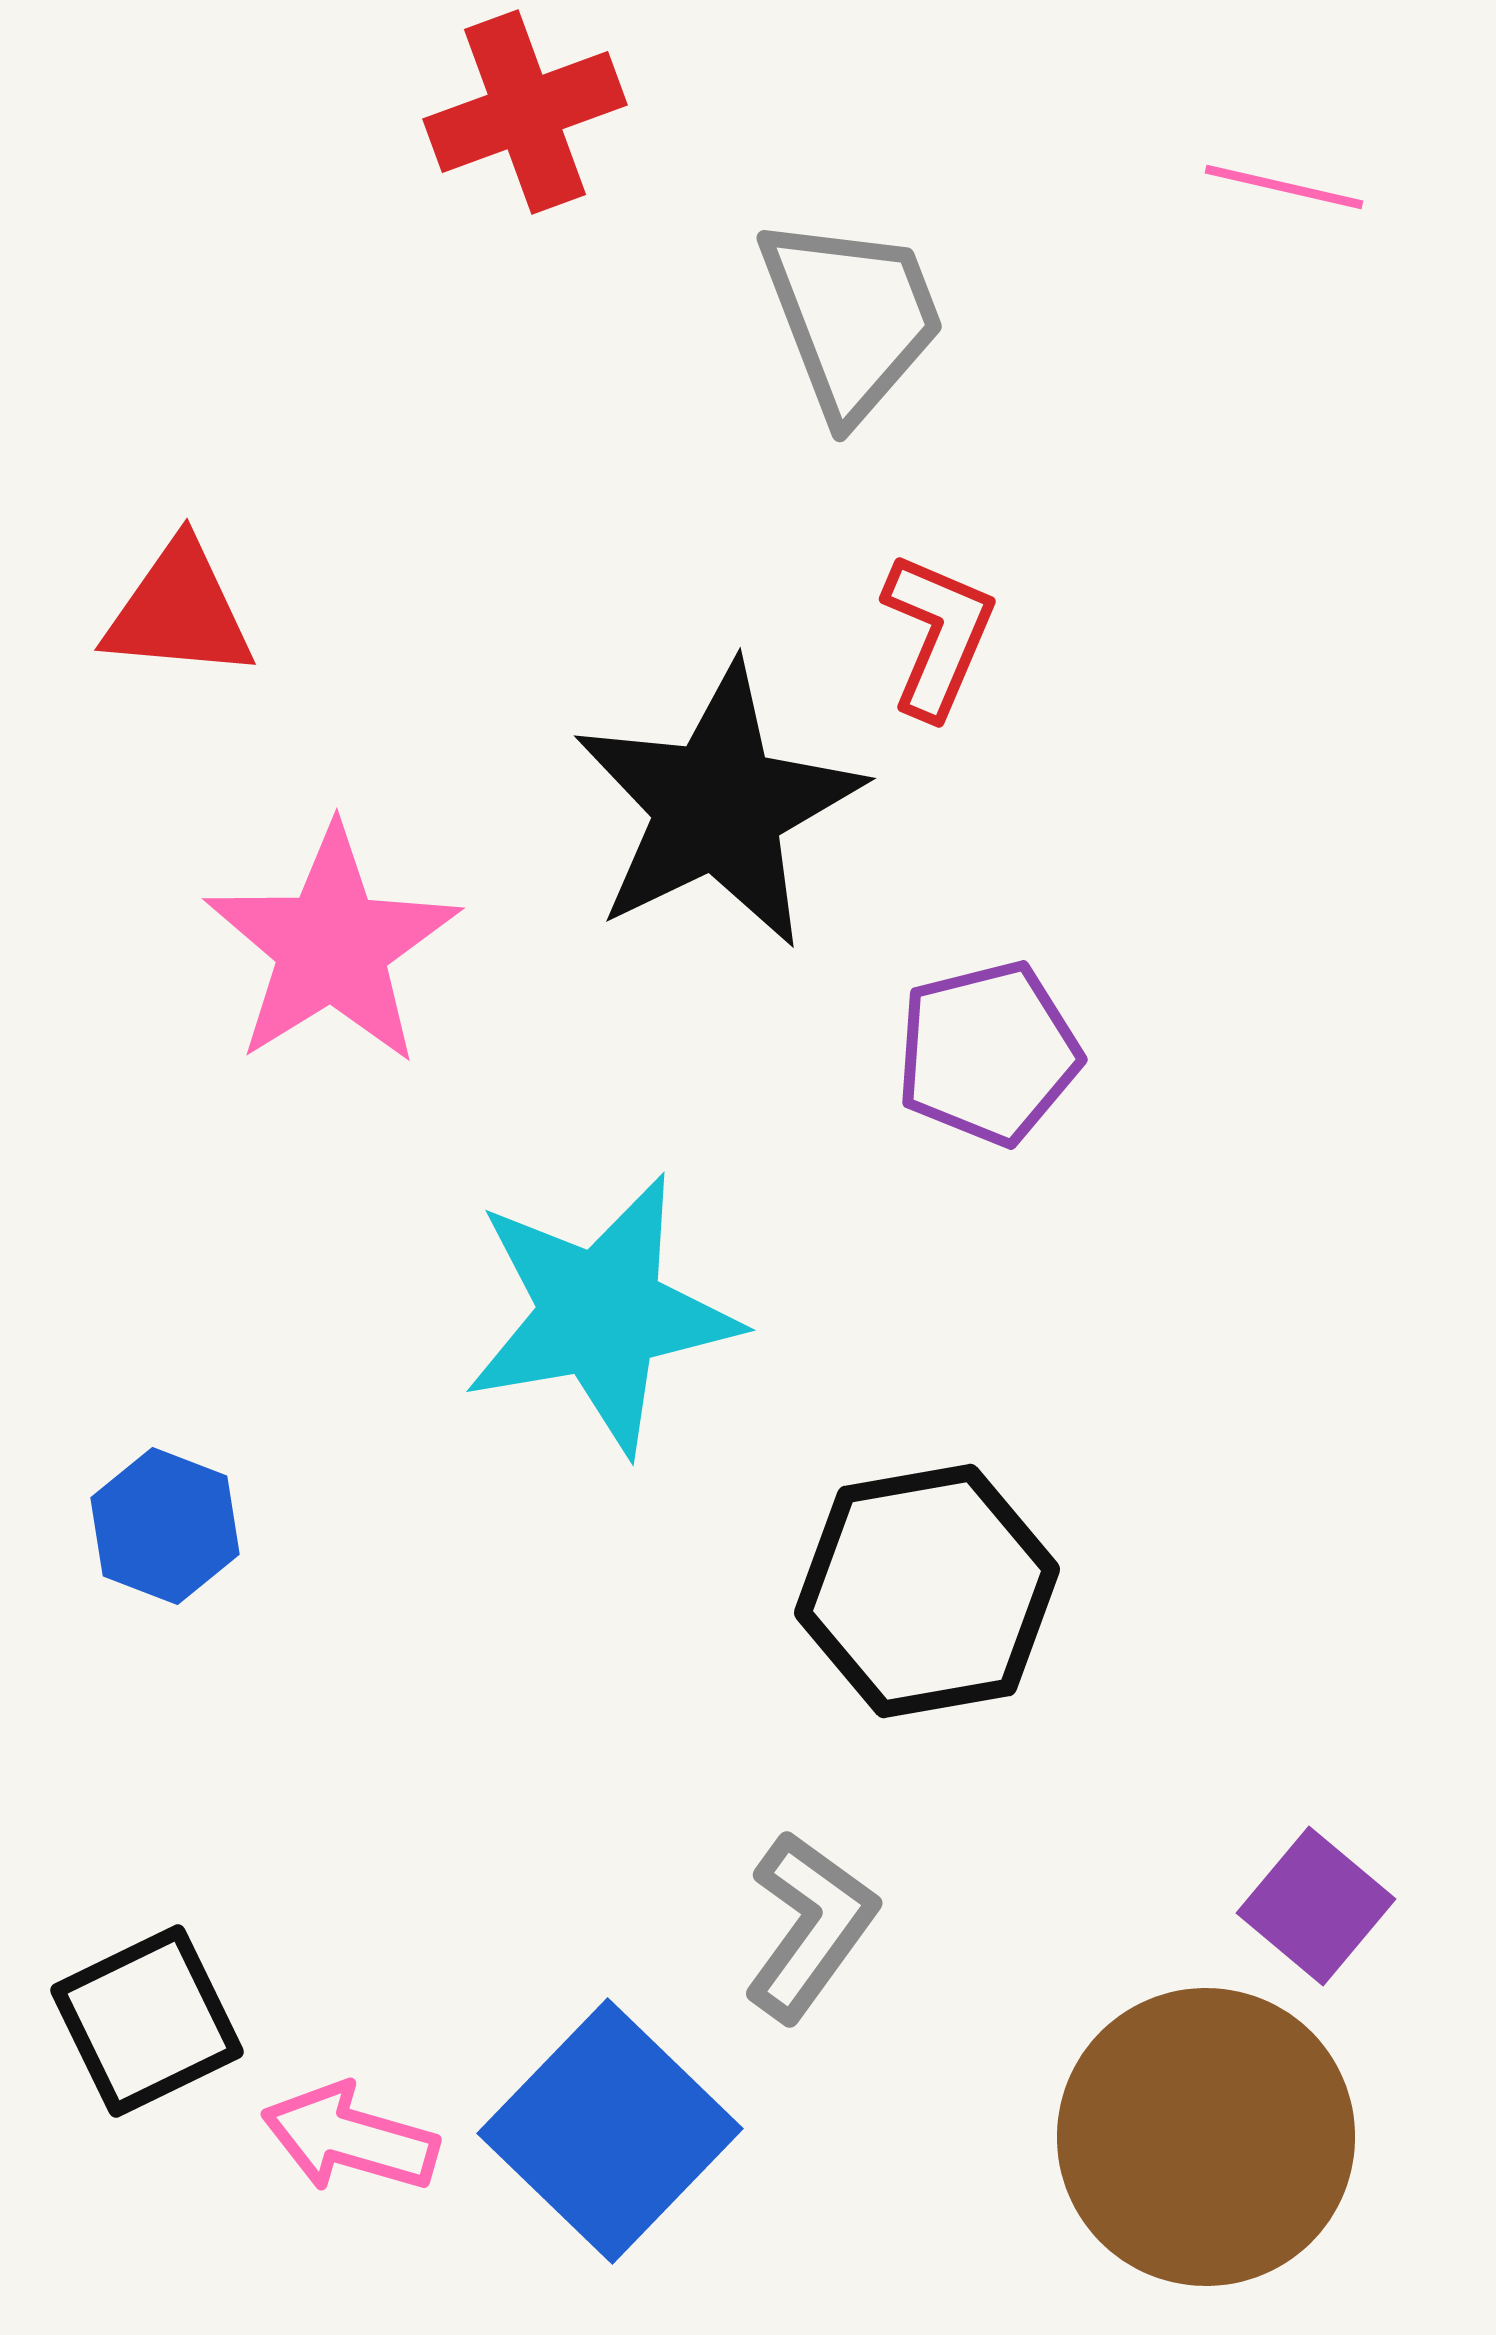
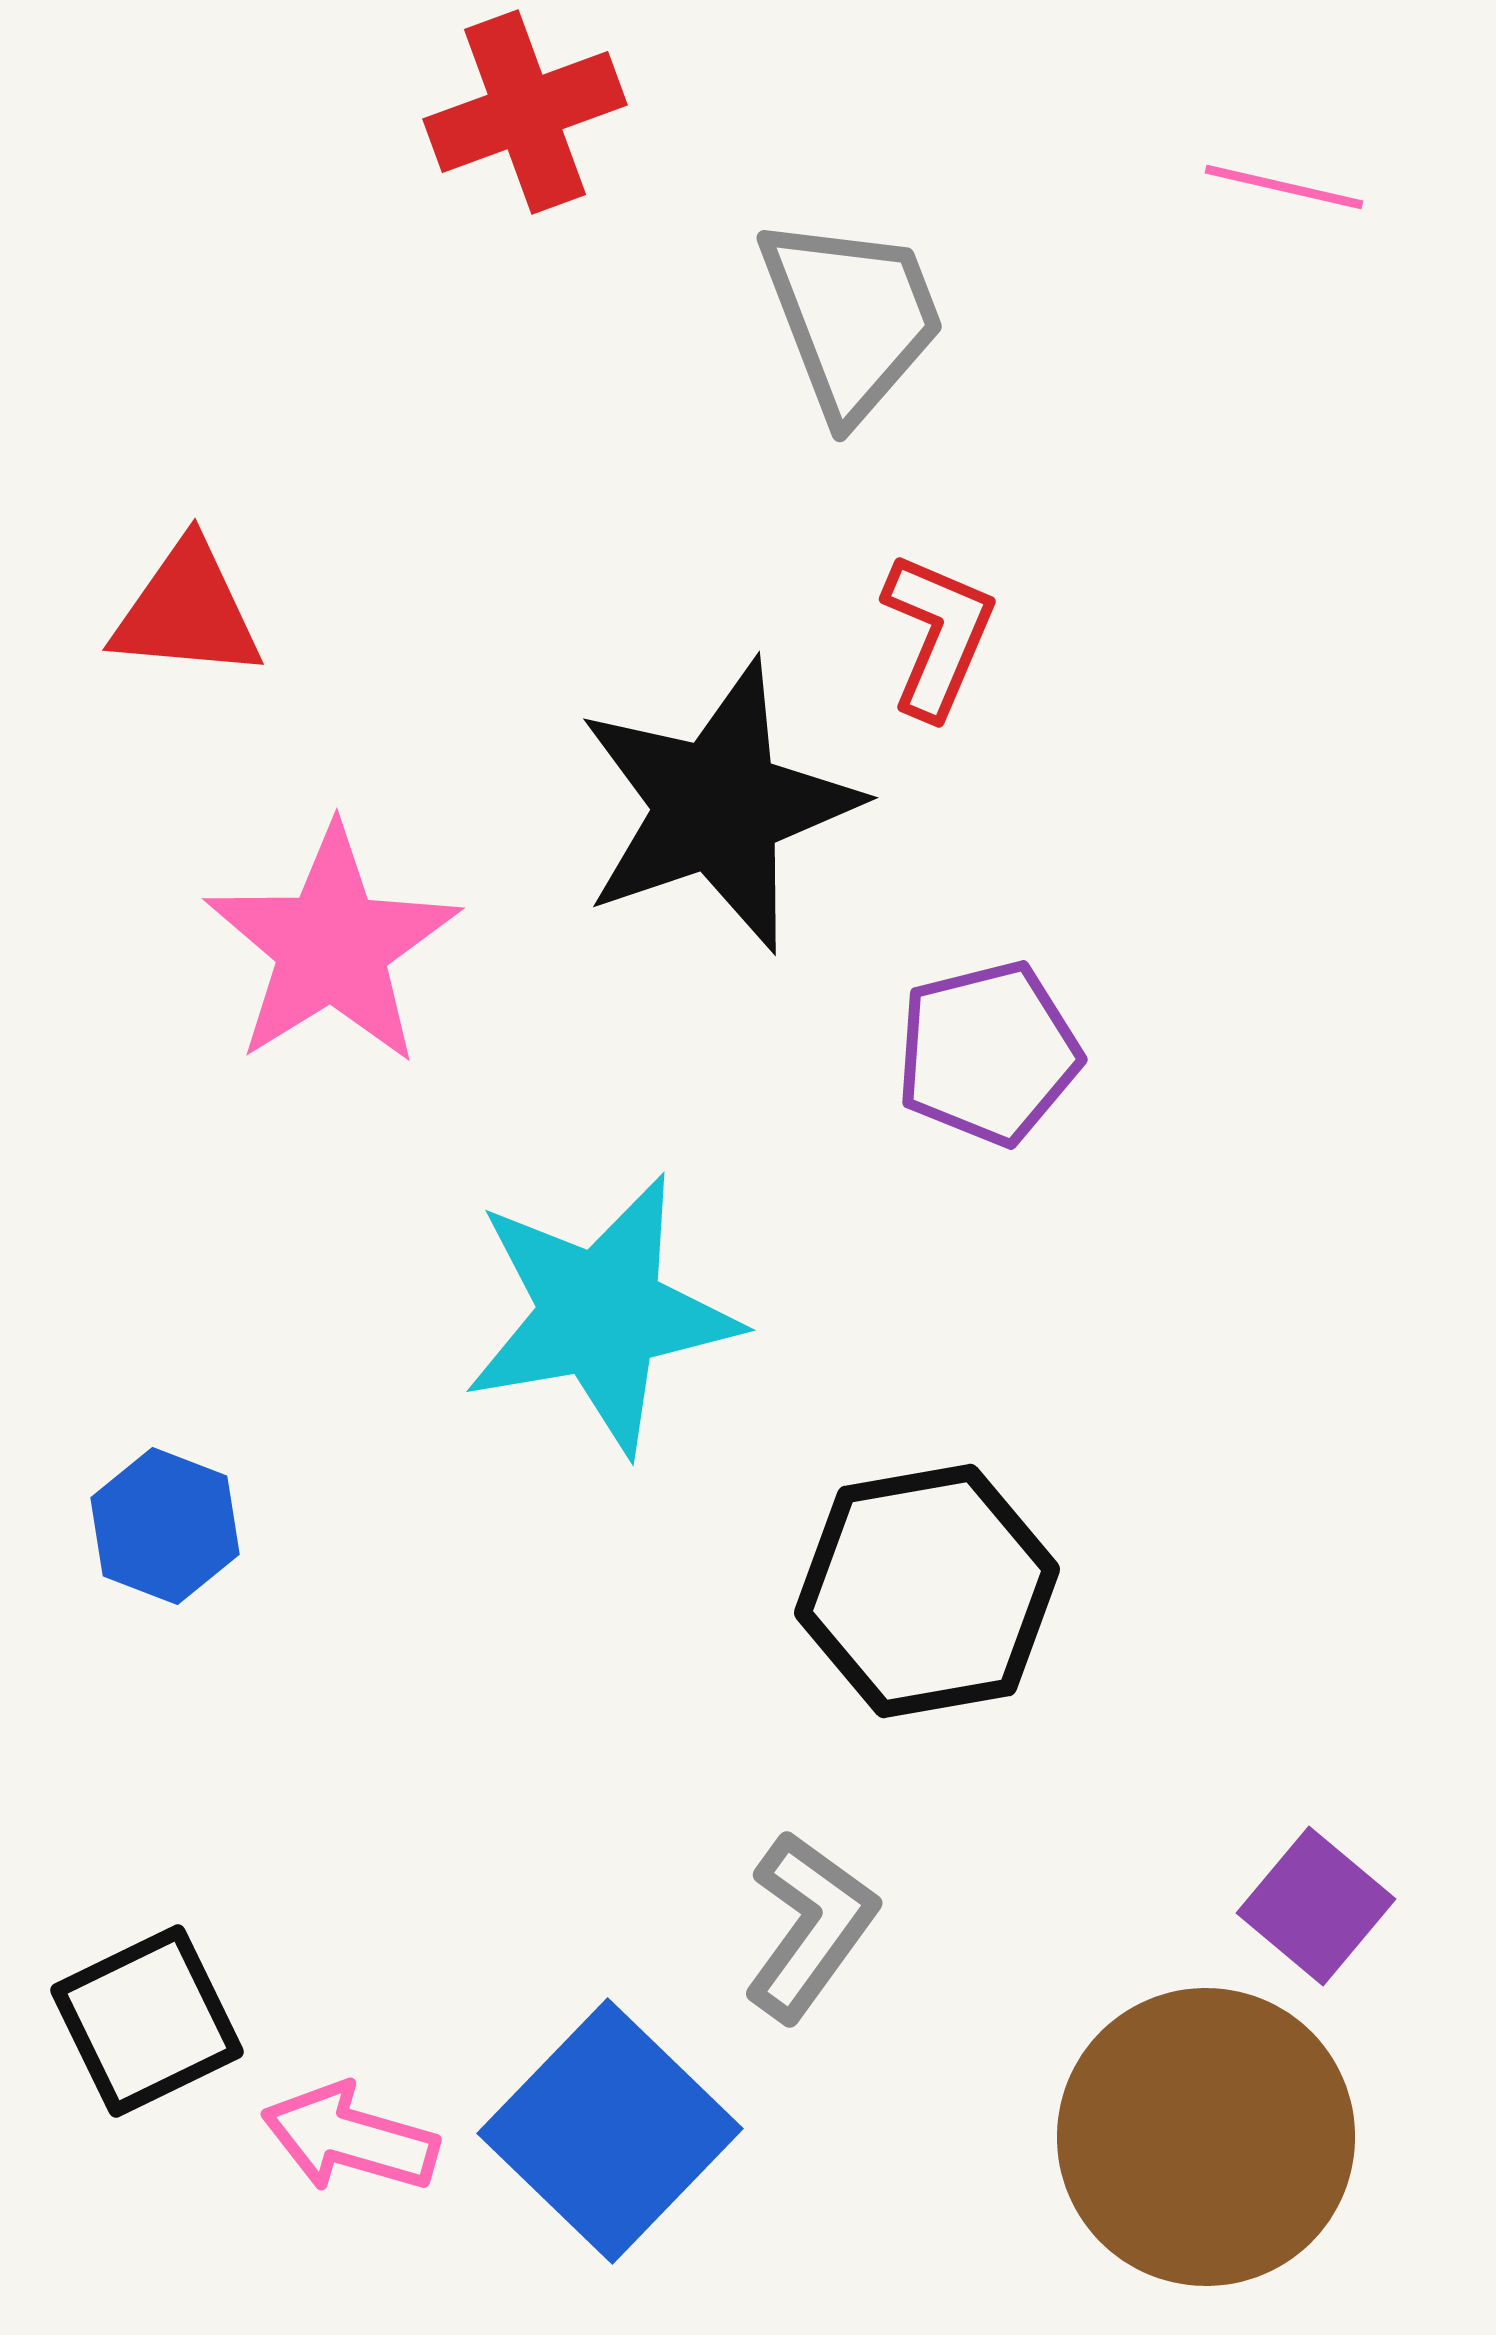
red triangle: moved 8 px right
black star: rotated 7 degrees clockwise
